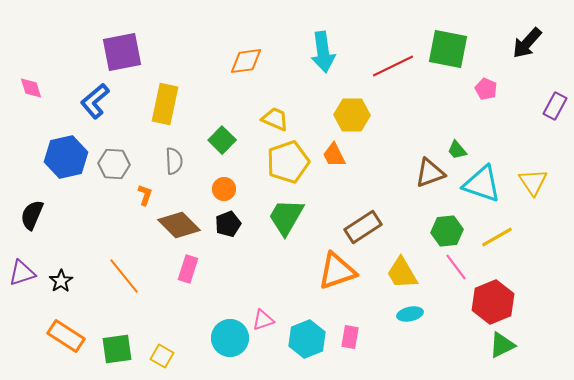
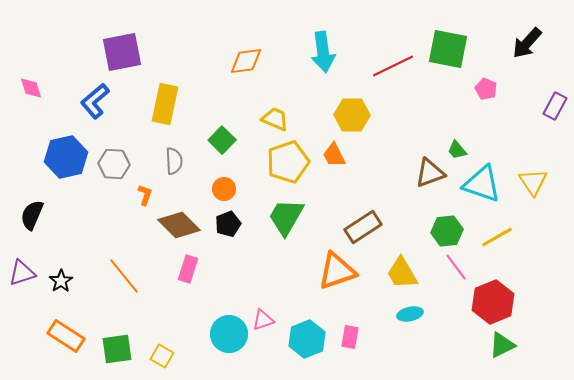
cyan circle at (230, 338): moved 1 px left, 4 px up
